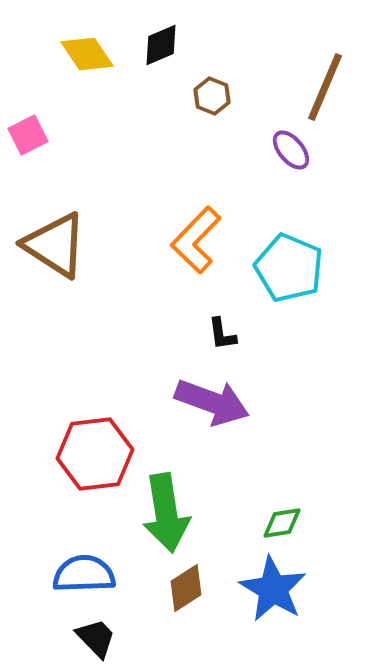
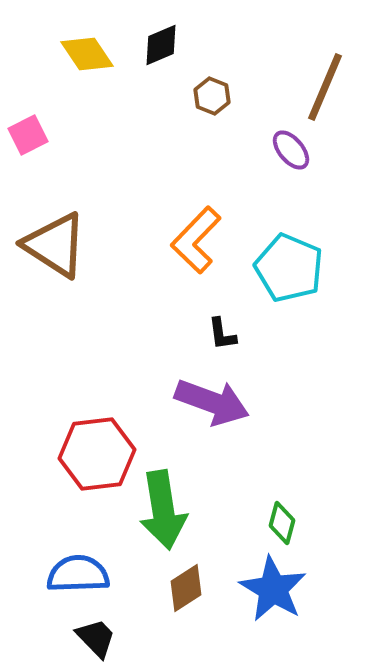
red hexagon: moved 2 px right
green arrow: moved 3 px left, 3 px up
green diamond: rotated 66 degrees counterclockwise
blue semicircle: moved 6 px left
